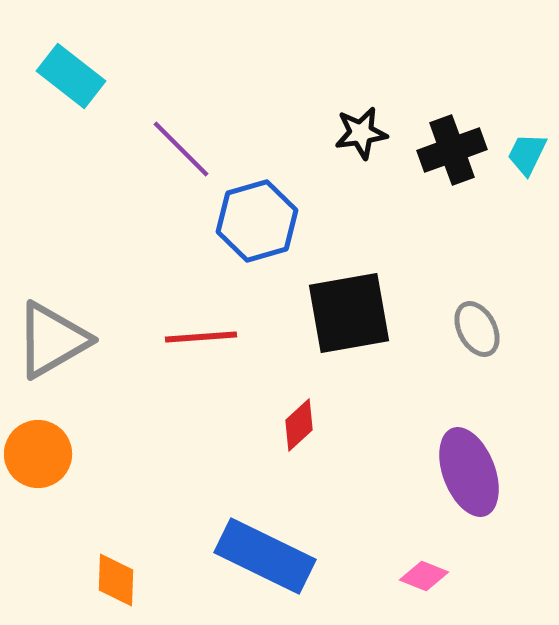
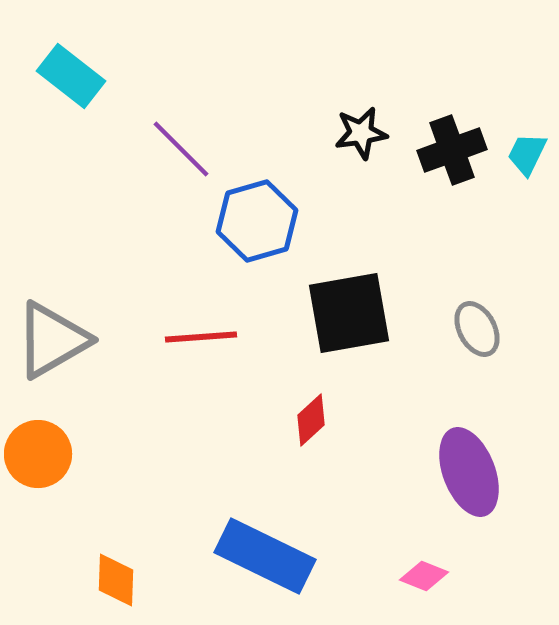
red diamond: moved 12 px right, 5 px up
